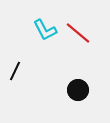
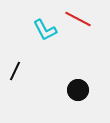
red line: moved 14 px up; rotated 12 degrees counterclockwise
